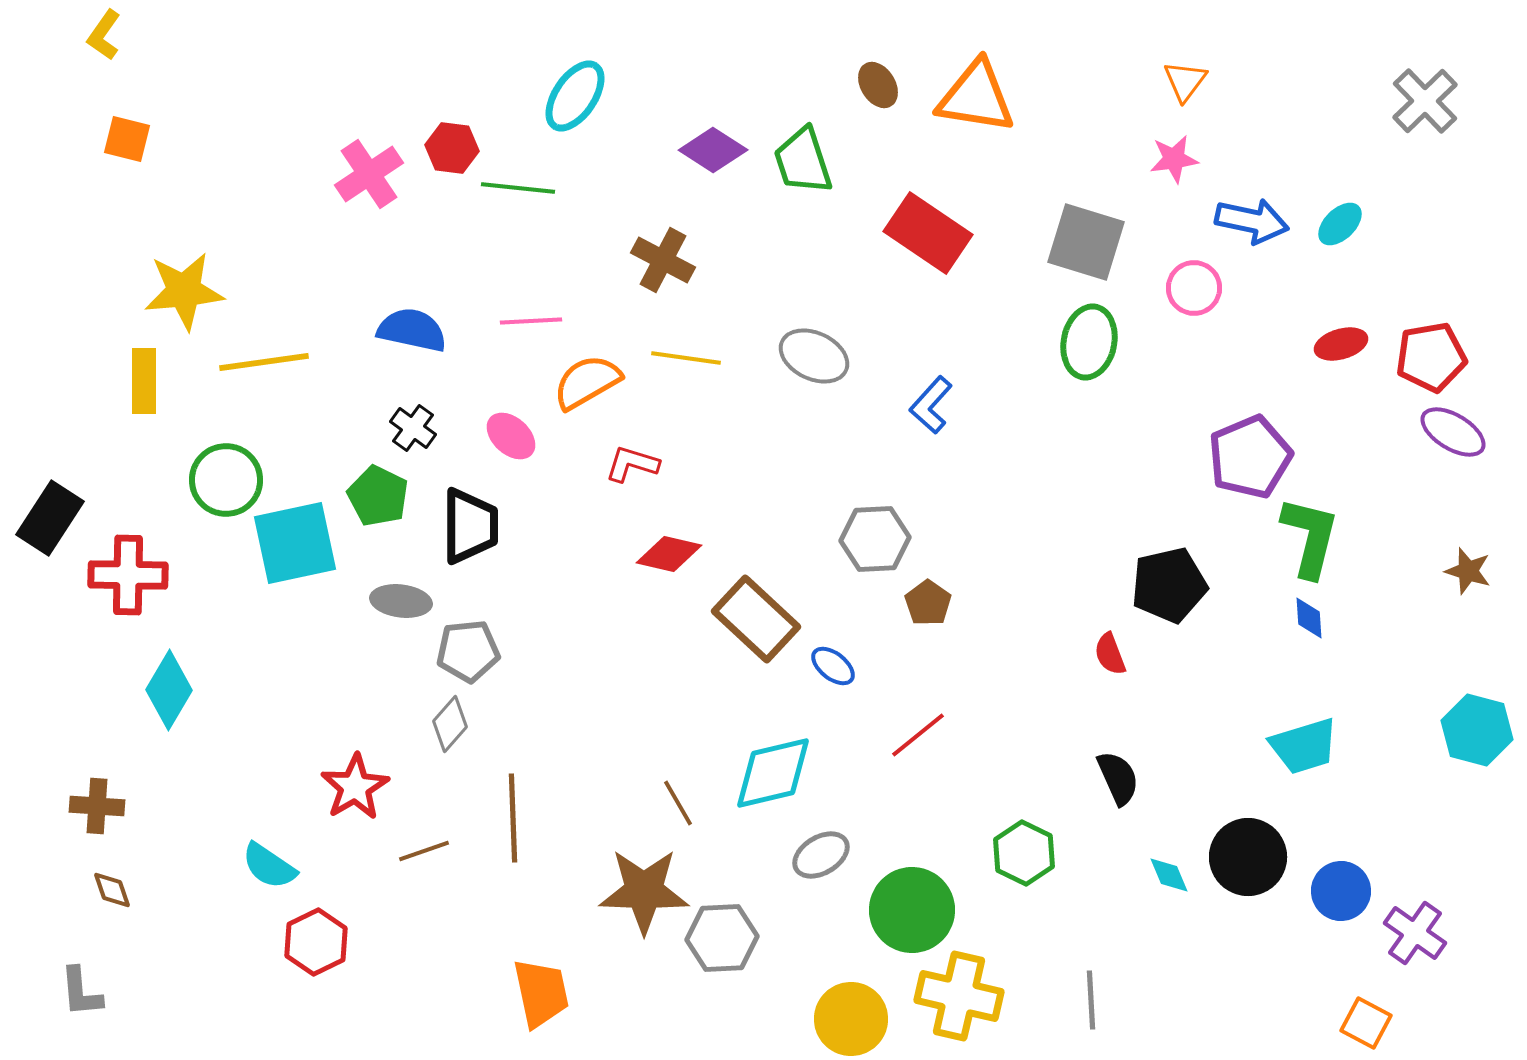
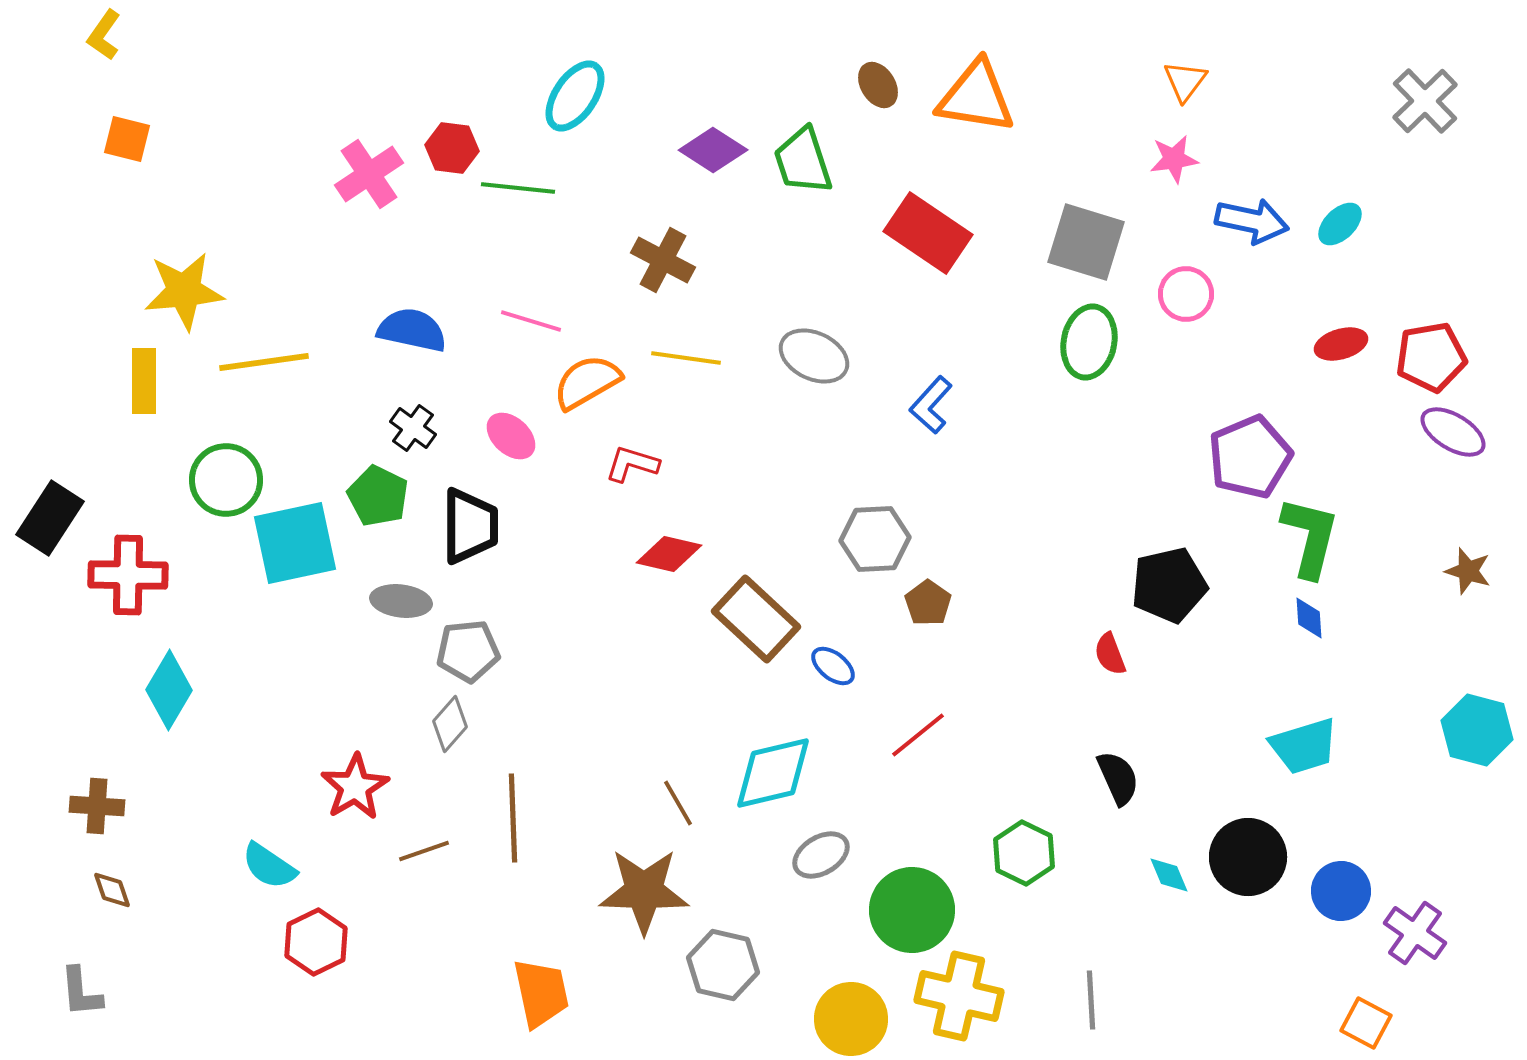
pink circle at (1194, 288): moved 8 px left, 6 px down
pink line at (531, 321): rotated 20 degrees clockwise
gray hexagon at (722, 938): moved 1 px right, 27 px down; rotated 16 degrees clockwise
